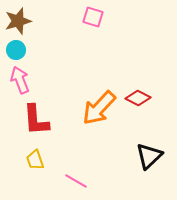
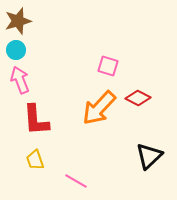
pink square: moved 15 px right, 49 px down
